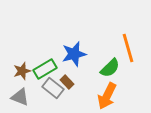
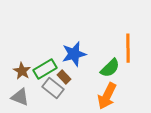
orange line: rotated 16 degrees clockwise
brown star: rotated 24 degrees counterclockwise
brown rectangle: moved 3 px left, 5 px up
